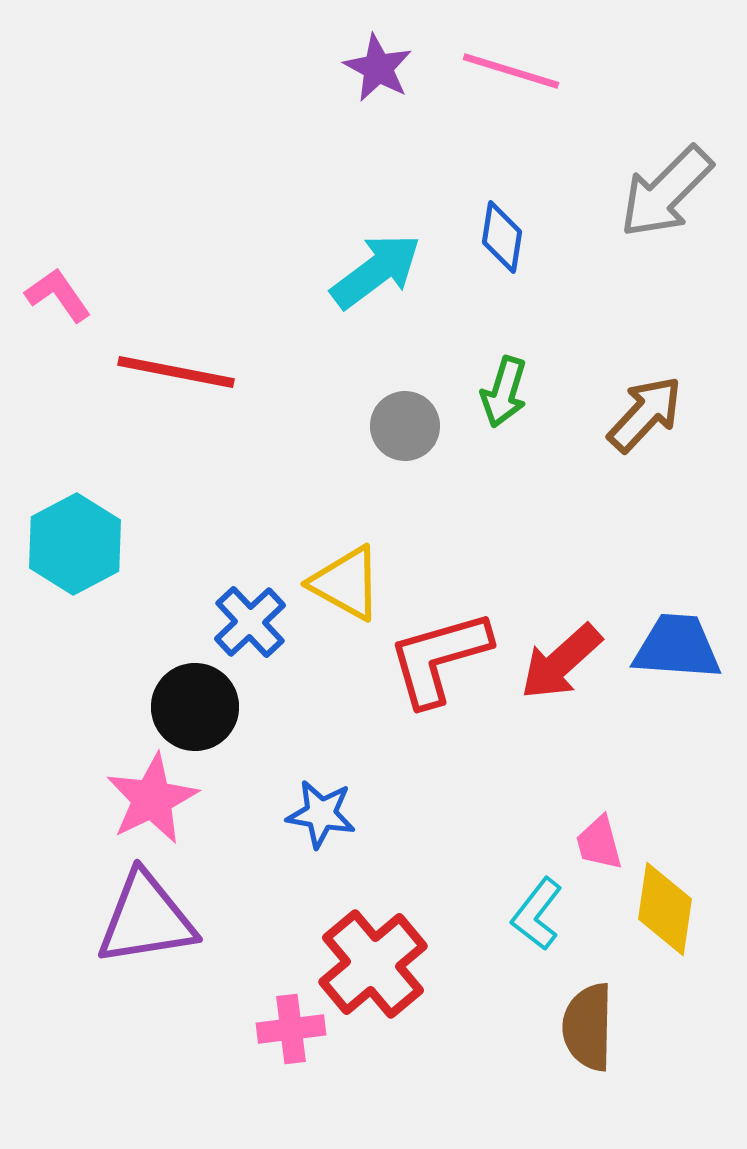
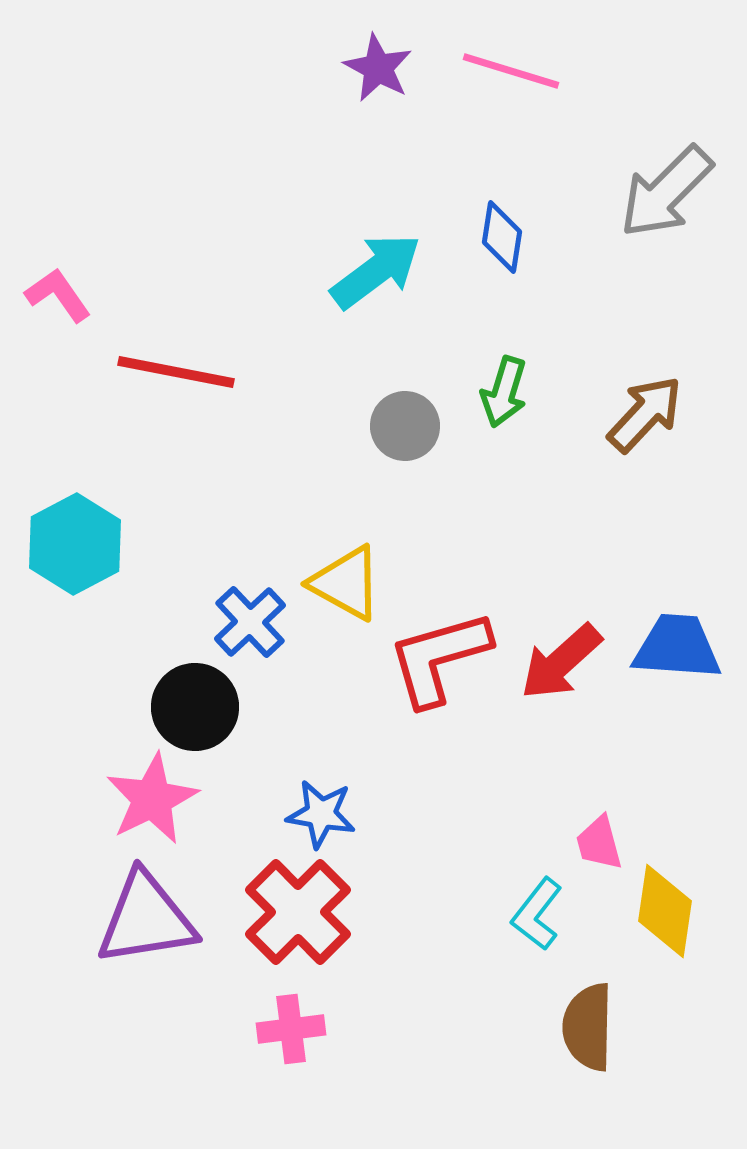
yellow diamond: moved 2 px down
red cross: moved 75 px left, 52 px up; rotated 5 degrees counterclockwise
